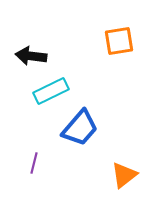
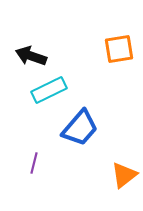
orange square: moved 8 px down
black arrow: rotated 12 degrees clockwise
cyan rectangle: moved 2 px left, 1 px up
